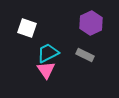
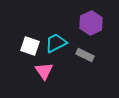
white square: moved 3 px right, 18 px down
cyan trapezoid: moved 8 px right, 10 px up
pink triangle: moved 2 px left, 1 px down
